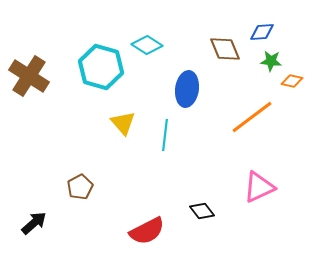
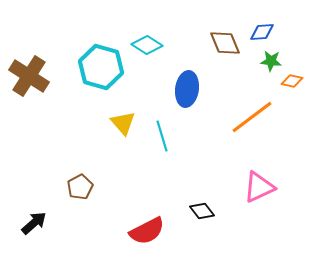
brown diamond: moved 6 px up
cyan line: moved 3 px left, 1 px down; rotated 24 degrees counterclockwise
